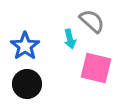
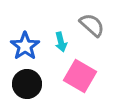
gray semicircle: moved 4 px down
cyan arrow: moved 9 px left, 3 px down
pink square: moved 16 px left, 8 px down; rotated 16 degrees clockwise
